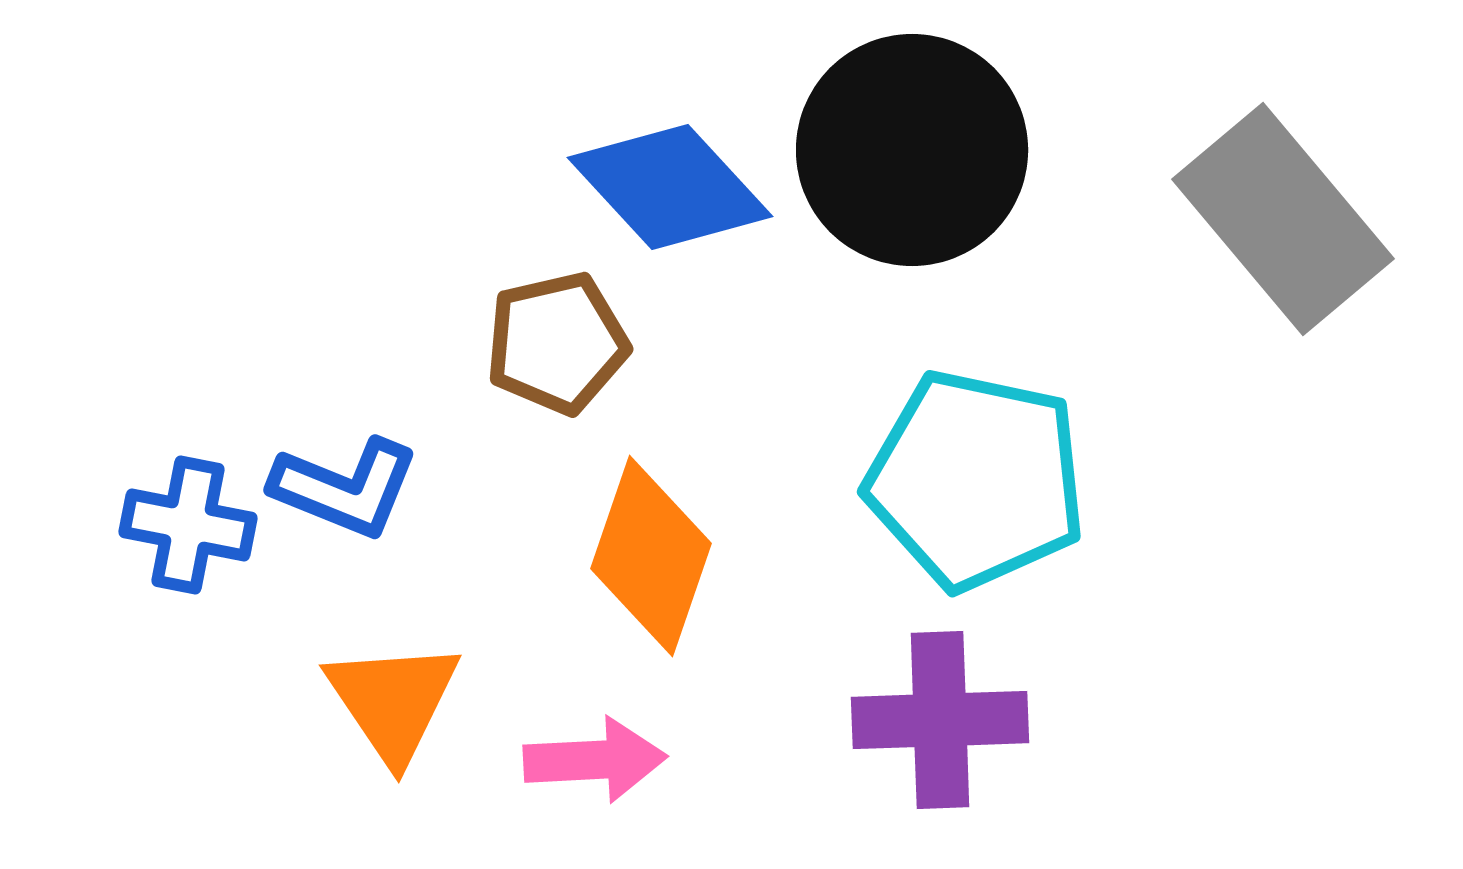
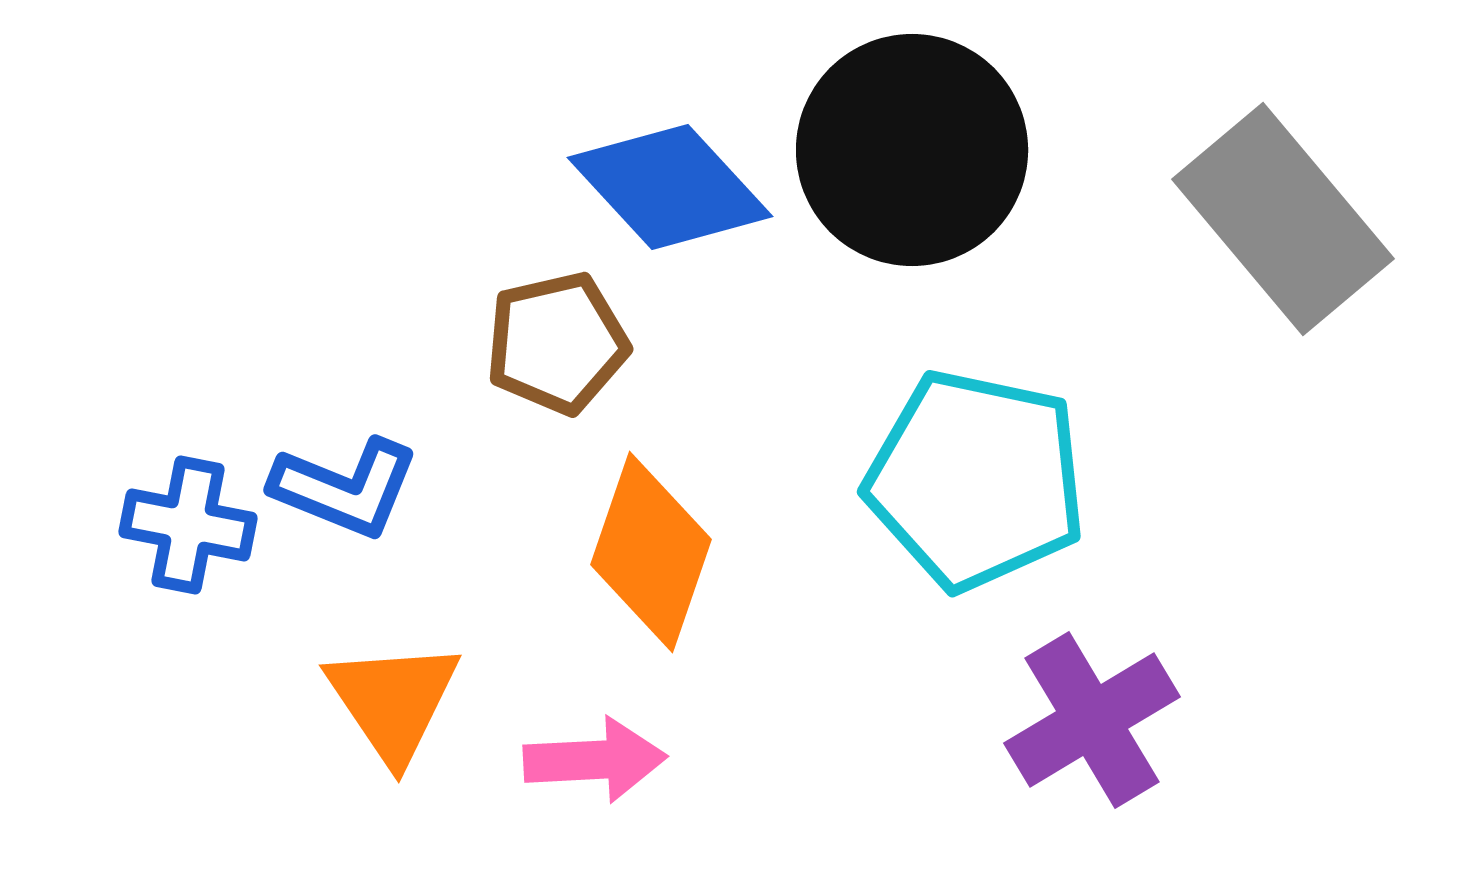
orange diamond: moved 4 px up
purple cross: moved 152 px right; rotated 29 degrees counterclockwise
